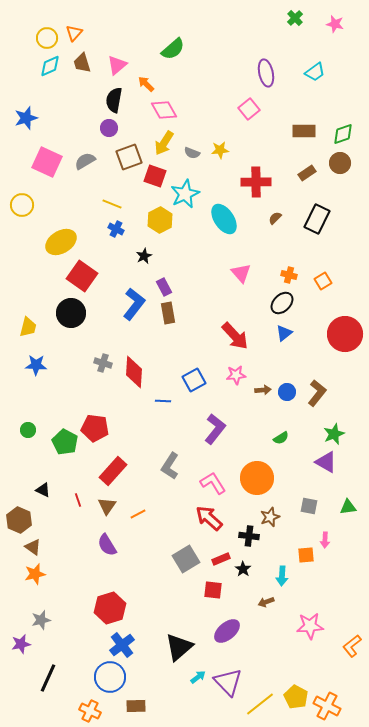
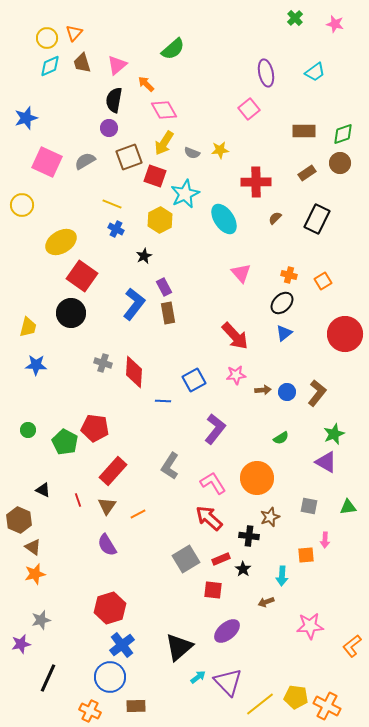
yellow pentagon at (296, 697): rotated 20 degrees counterclockwise
